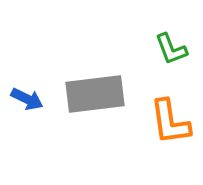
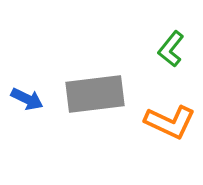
green L-shape: rotated 60 degrees clockwise
orange L-shape: rotated 57 degrees counterclockwise
